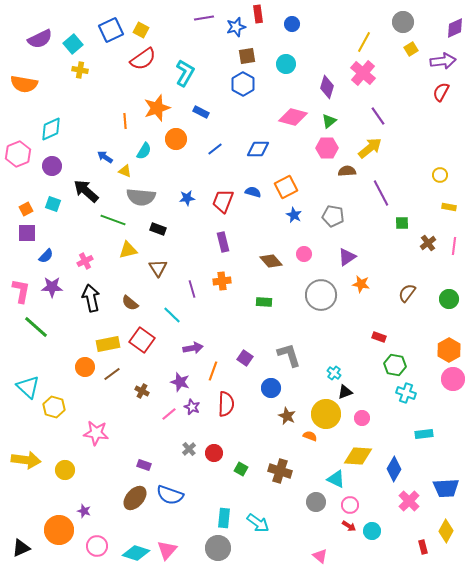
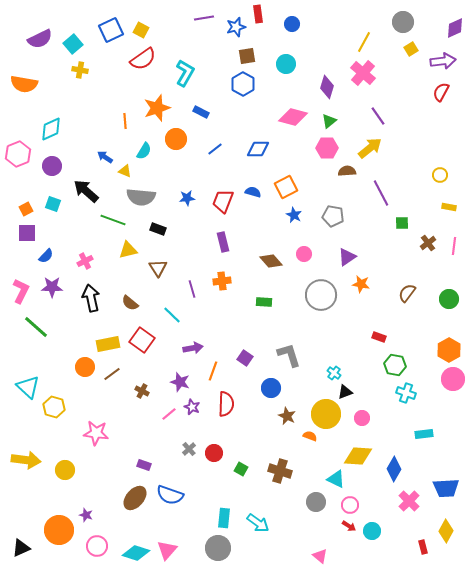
pink L-shape at (21, 291): rotated 15 degrees clockwise
purple star at (84, 511): moved 2 px right, 4 px down
